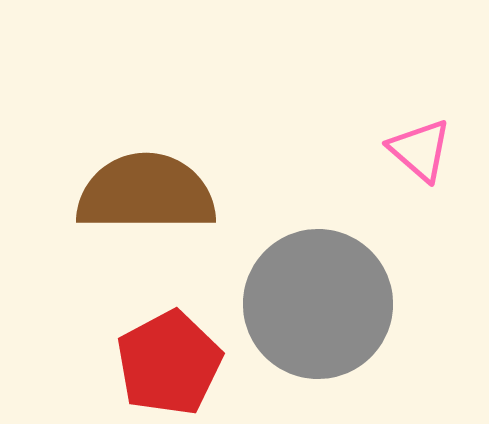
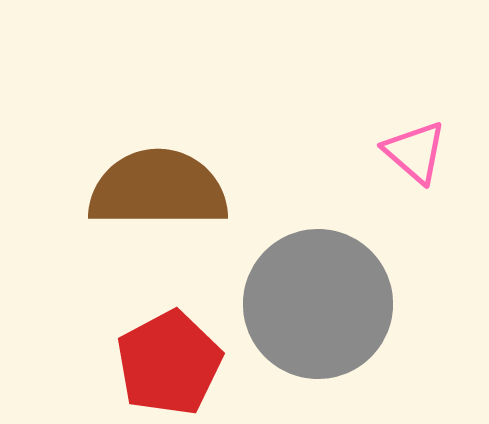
pink triangle: moved 5 px left, 2 px down
brown semicircle: moved 12 px right, 4 px up
